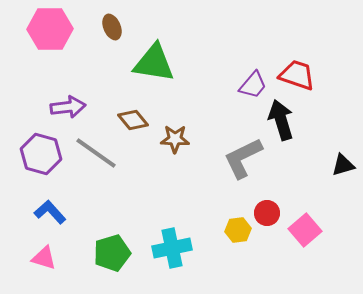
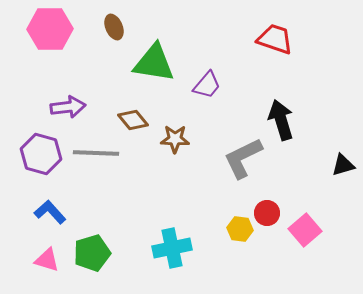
brown ellipse: moved 2 px right
red trapezoid: moved 22 px left, 36 px up
purple trapezoid: moved 46 px left
gray line: rotated 33 degrees counterclockwise
yellow hexagon: moved 2 px right, 1 px up; rotated 15 degrees clockwise
green pentagon: moved 20 px left
pink triangle: moved 3 px right, 2 px down
